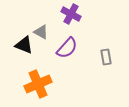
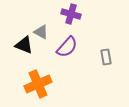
purple cross: rotated 12 degrees counterclockwise
purple semicircle: moved 1 px up
